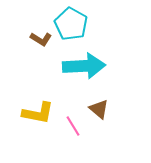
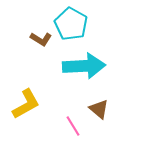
yellow L-shape: moved 12 px left, 9 px up; rotated 40 degrees counterclockwise
